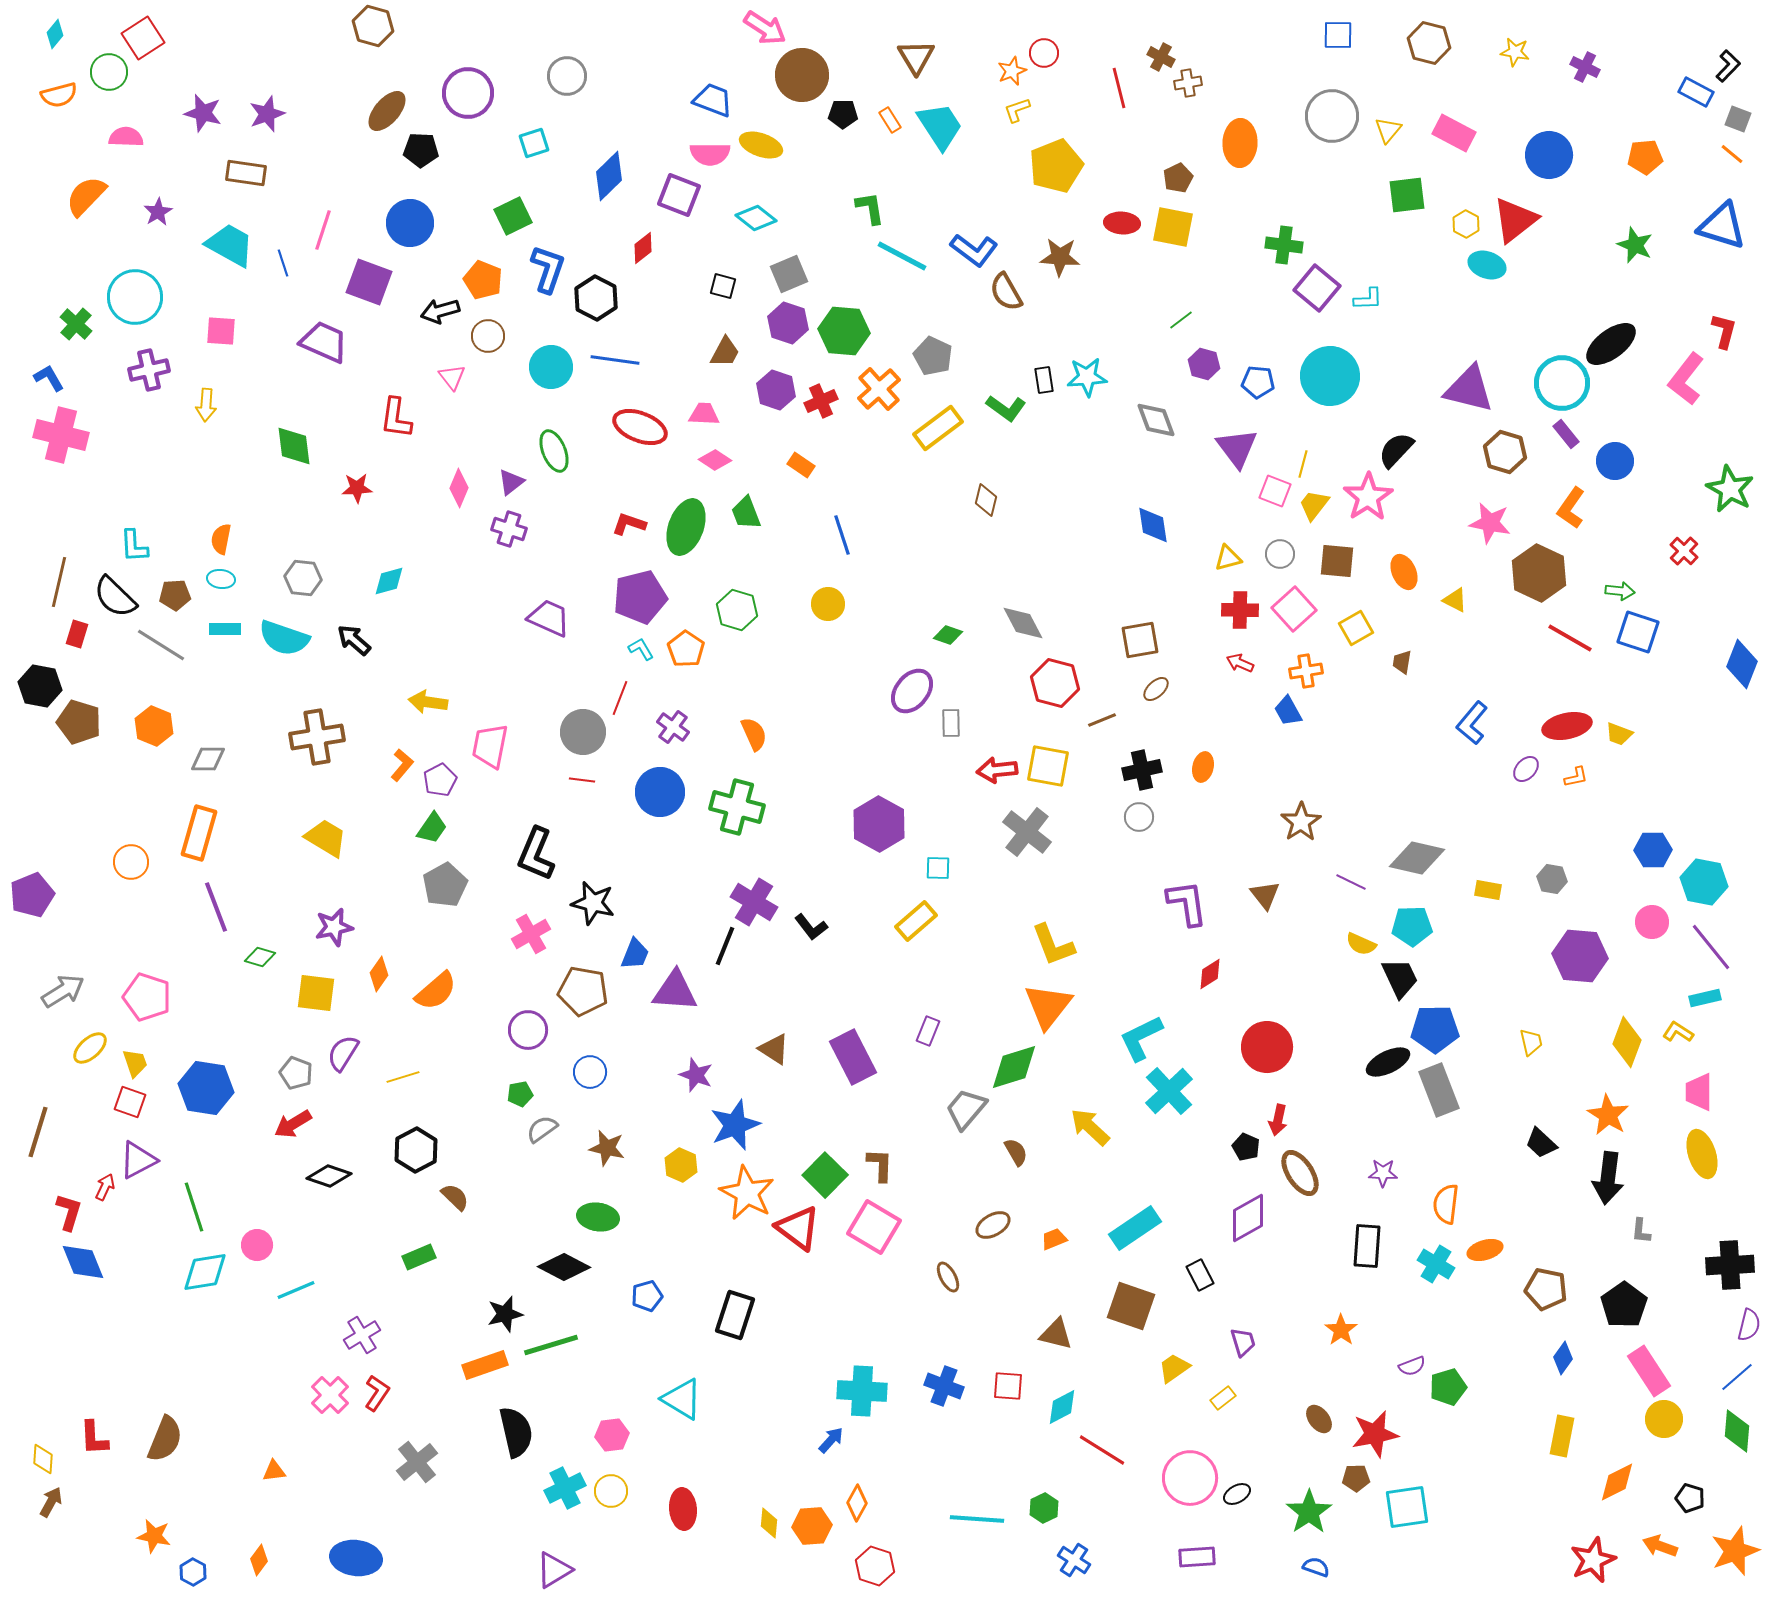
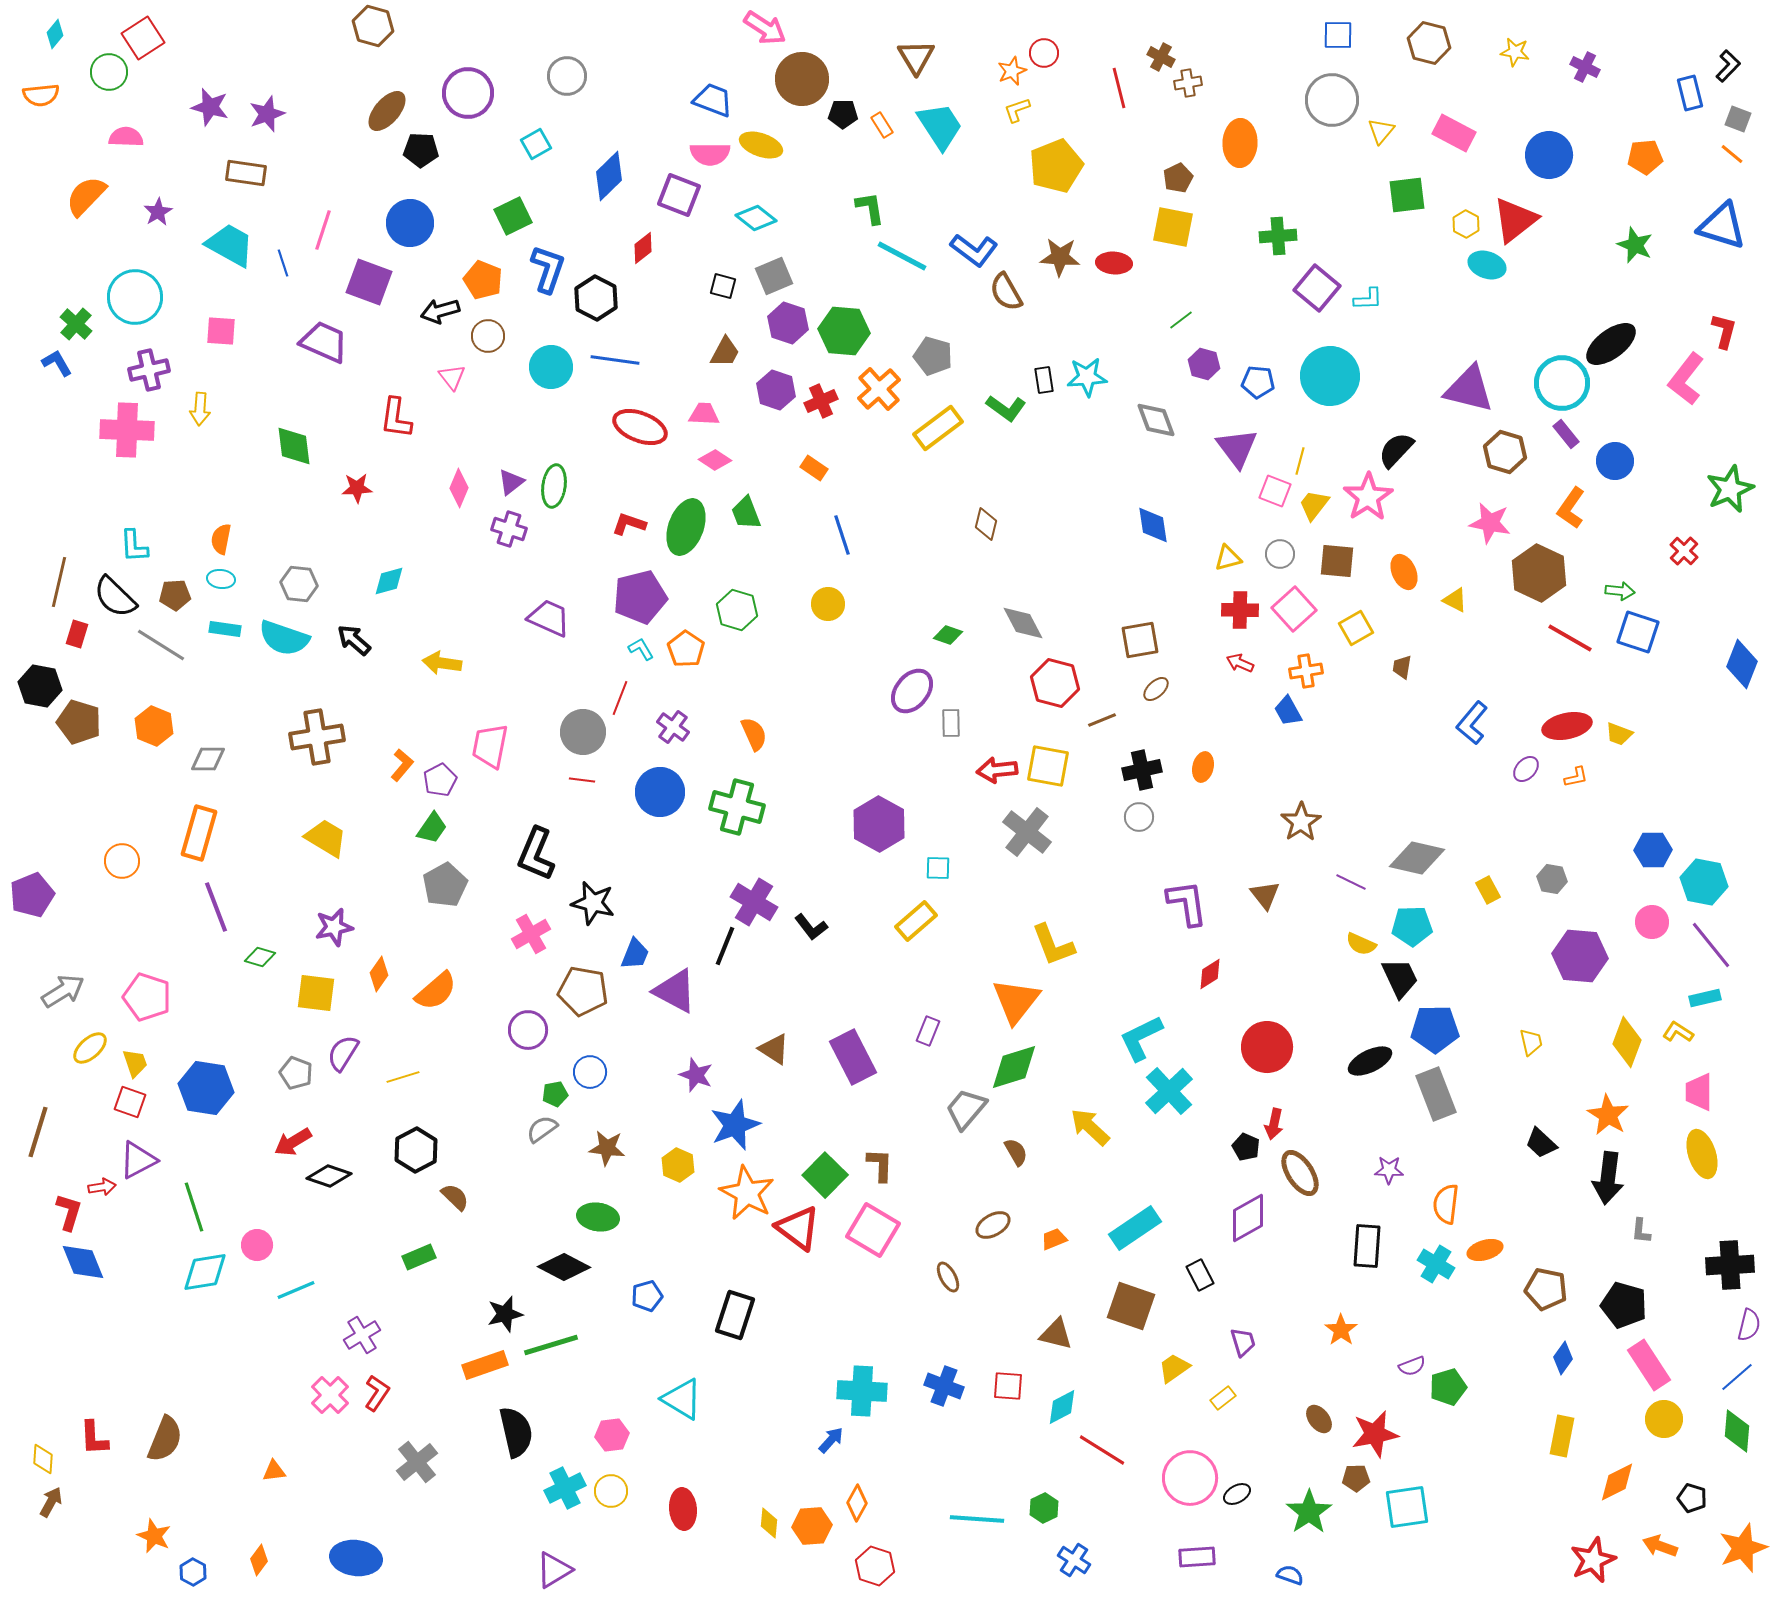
brown circle at (802, 75): moved 4 px down
blue rectangle at (1696, 92): moved 6 px left, 1 px down; rotated 48 degrees clockwise
orange semicircle at (59, 95): moved 18 px left; rotated 9 degrees clockwise
purple star at (203, 113): moved 7 px right, 6 px up
gray circle at (1332, 116): moved 16 px up
orange rectangle at (890, 120): moved 8 px left, 5 px down
yellow triangle at (1388, 130): moved 7 px left, 1 px down
cyan square at (534, 143): moved 2 px right, 1 px down; rotated 12 degrees counterclockwise
red ellipse at (1122, 223): moved 8 px left, 40 px down
green cross at (1284, 245): moved 6 px left, 9 px up; rotated 12 degrees counterclockwise
gray square at (789, 274): moved 15 px left, 2 px down
gray pentagon at (933, 356): rotated 9 degrees counterclockwise
blue L-shape at (49, 378): moved 8 px right, 15 px up
yellow arrow at (206, 405): moved 6 px left, 4 px down
pink cross at (61, 435): moved 66 px right, 5 px up; rotated 12 degrees counterclockwise
green ellipse at (554, 451): moved 35 px down; rotated 30 degrees clockwise
yellow line at (1303, 464): moved 3 px left, 3 px up
orange rectangle at (801, 465): moved 13 px right, 3 px down
green star at (1730, 489): rotated 21 degrees clockwise
brown diamond at (986, 500): moved 24 px down
gray hexagon at (303, 578): moved 4 px left, 6 px down
cyan rectangle at (225, 629): rotated 8 degrees clockwise
brown trapezoid at (1402, 662): moved 5 px down
yellow arrow at (428, 702): moved 14 px right, 39 px up
orange circle at (131, 862): moved 9 px left, 1 px up
yellow rectangle at (1488, 890): rotated 52 degrees clockwise
purple line at (1711, 947): moved 2 px up
purple triangle at (675, 991): rotated 24 degrees clockwise
orange triangle at (1048, 1006): moved 32 px left, 5 px up
black ellipse at (1388, 1062): moved 18 px left, 1 px up
gray rectangle at (1439, 1090): moved 3 px left, 4 px down
green pentagon at (520, 1094): moved 35 px right
red arrow at (1278, 1120): moved 4 px left, 4 px down
red arrow at (293, 1124): moved 18 px down
brown star at (607, 1148): rotated 6 degrees counterclockwise
yellow hexagon at (681, 1165): moved 3 px left
purple star at (1383, 1173): moved 6 px right, 3 px up
red arrow at (105, 1187): moved 3 px left; rotated 56 degrees clockwise
pink square at (874, 1227): moved 1 px left, 3 px down
black pentagon at (1624, 1305): rotated 21 degrees counterclockwise
pink rectangle at (1649, 1371): moved 6 px up
black pentagon at (1690, 1498): moved 2 px right
orange star at (154, 1536): rotated 12 degrees clockwise
orange star at (1735, 1551): moved 8 px right, 3 px up
blue semicircle at (1316, 1567): moved 26 px left, 8 px down
